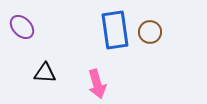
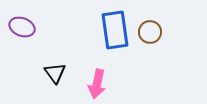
purple ellipse: rotated 25 degrees counterclockwise
black triangle: moved 10 px right; rotated 50 degrees clockwise
pink arrow: rotated 28 degrees clockwise
